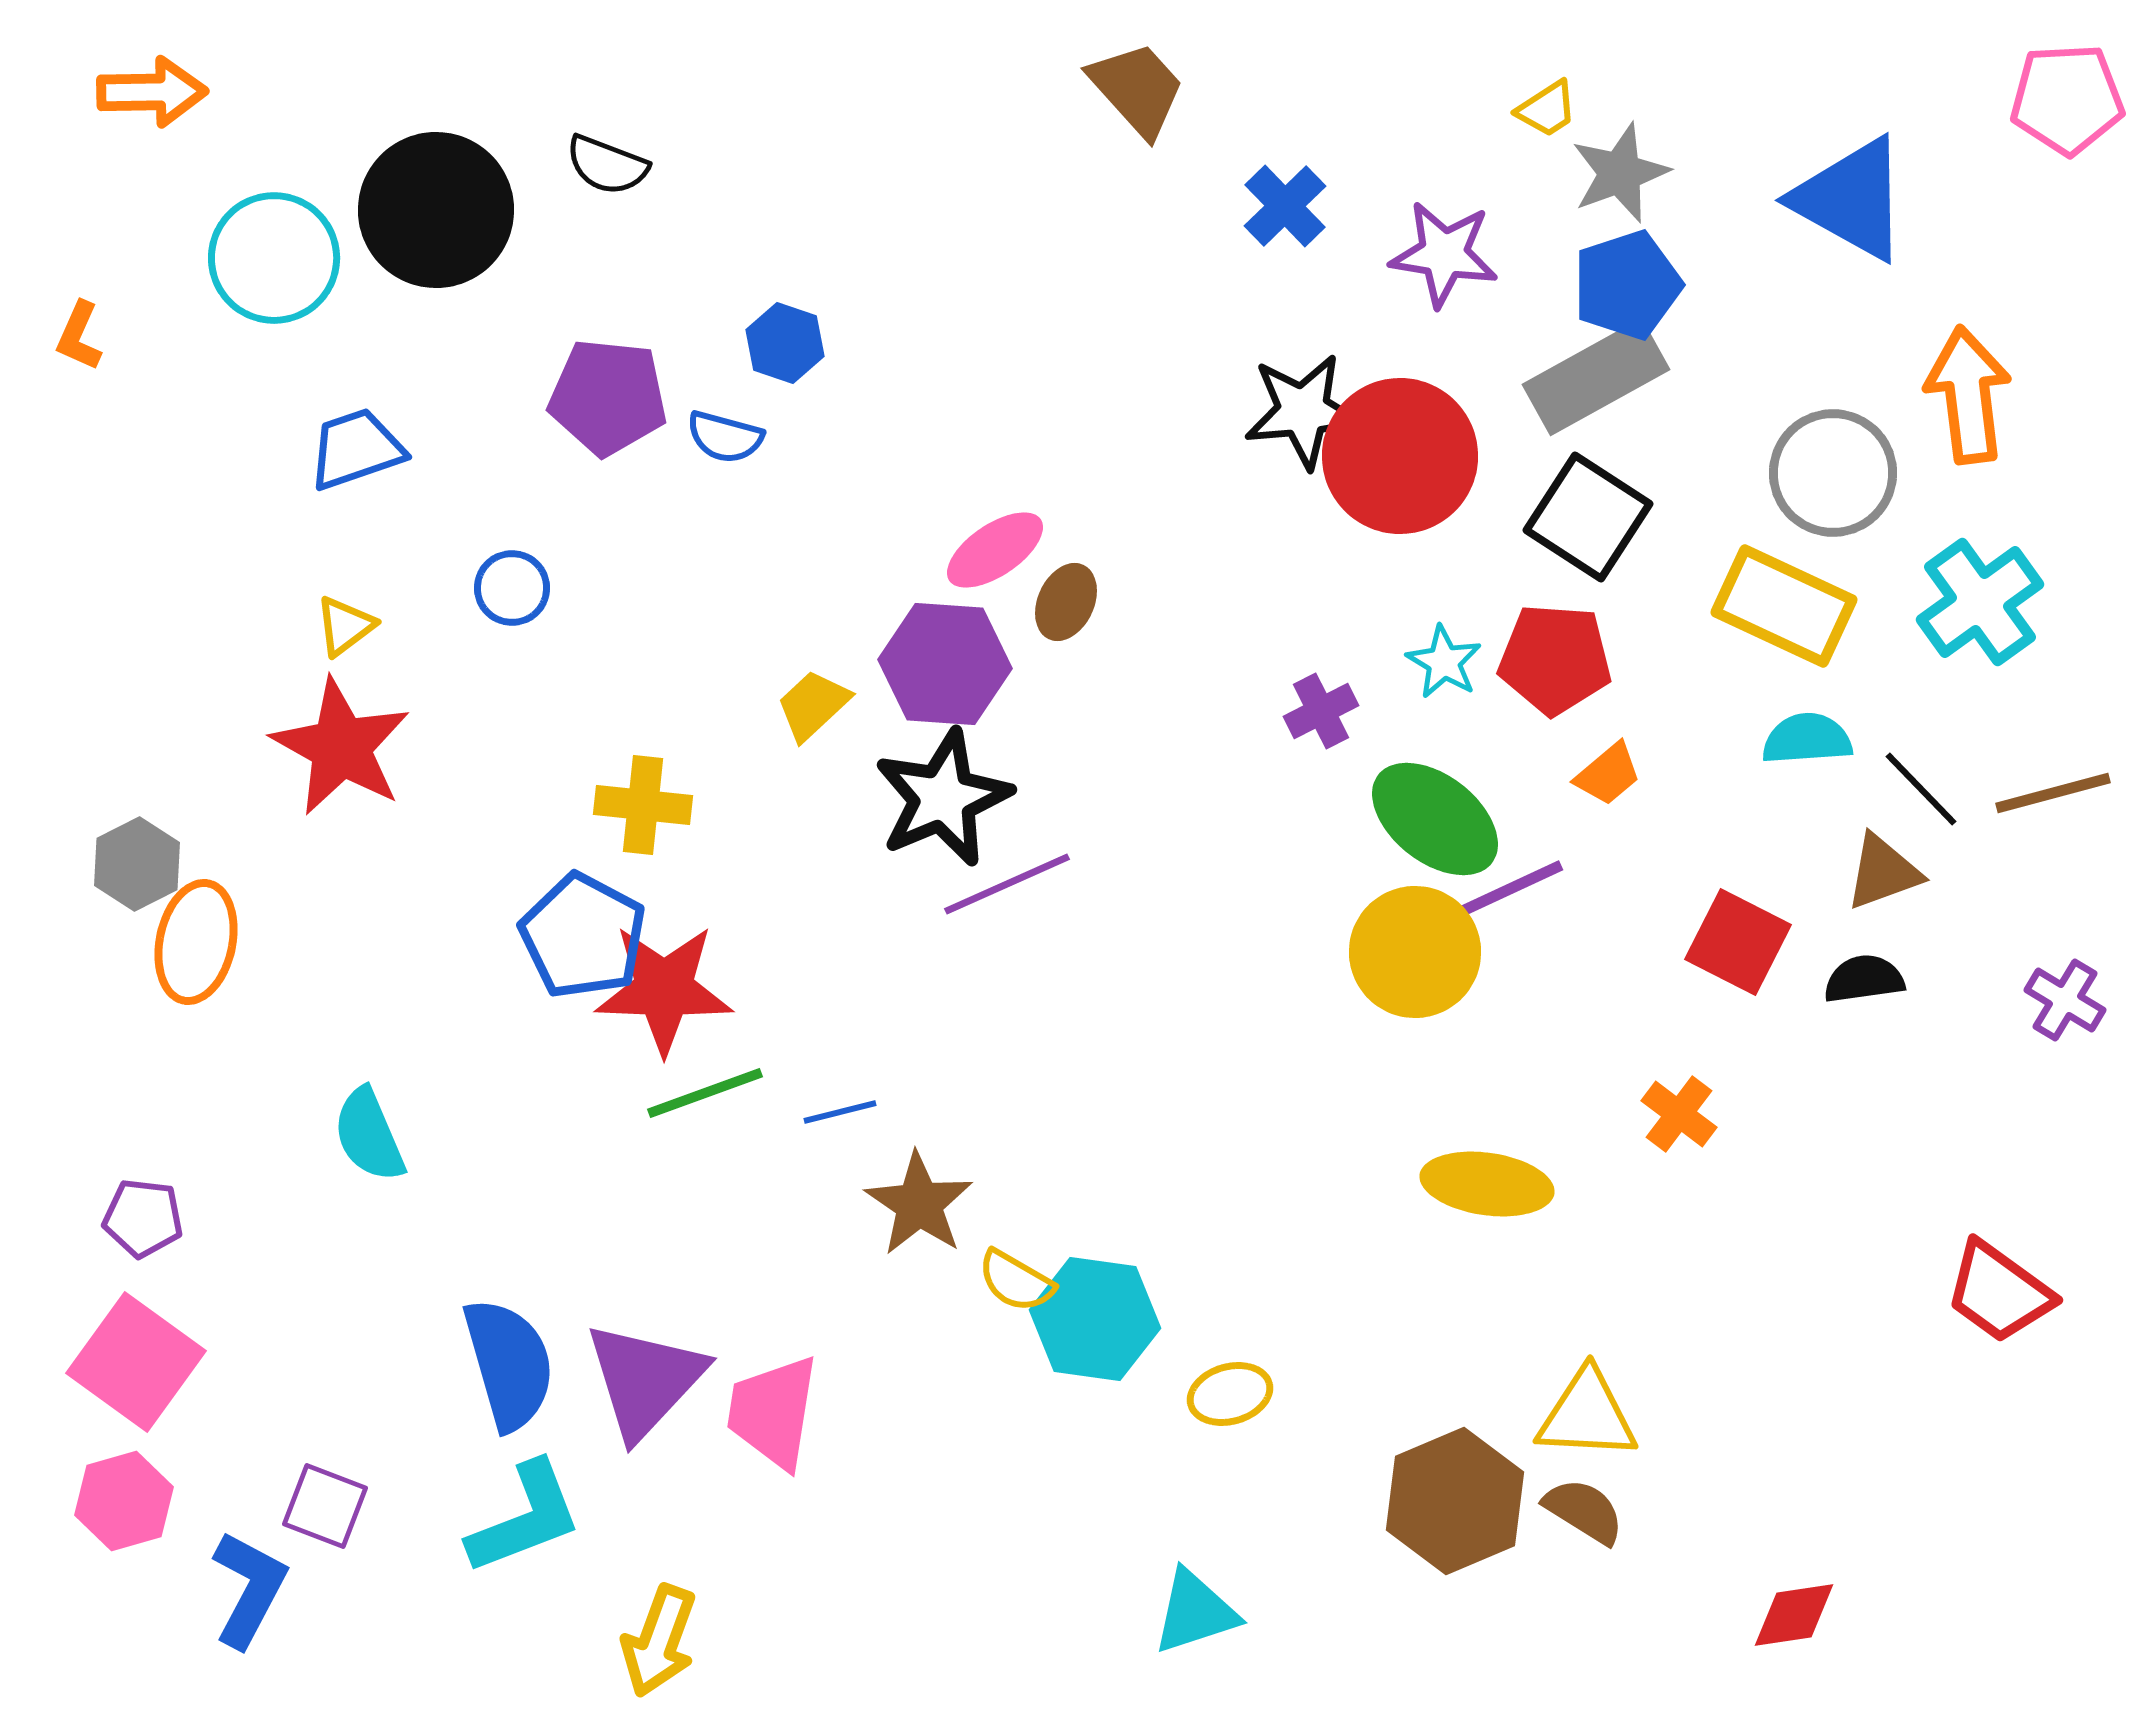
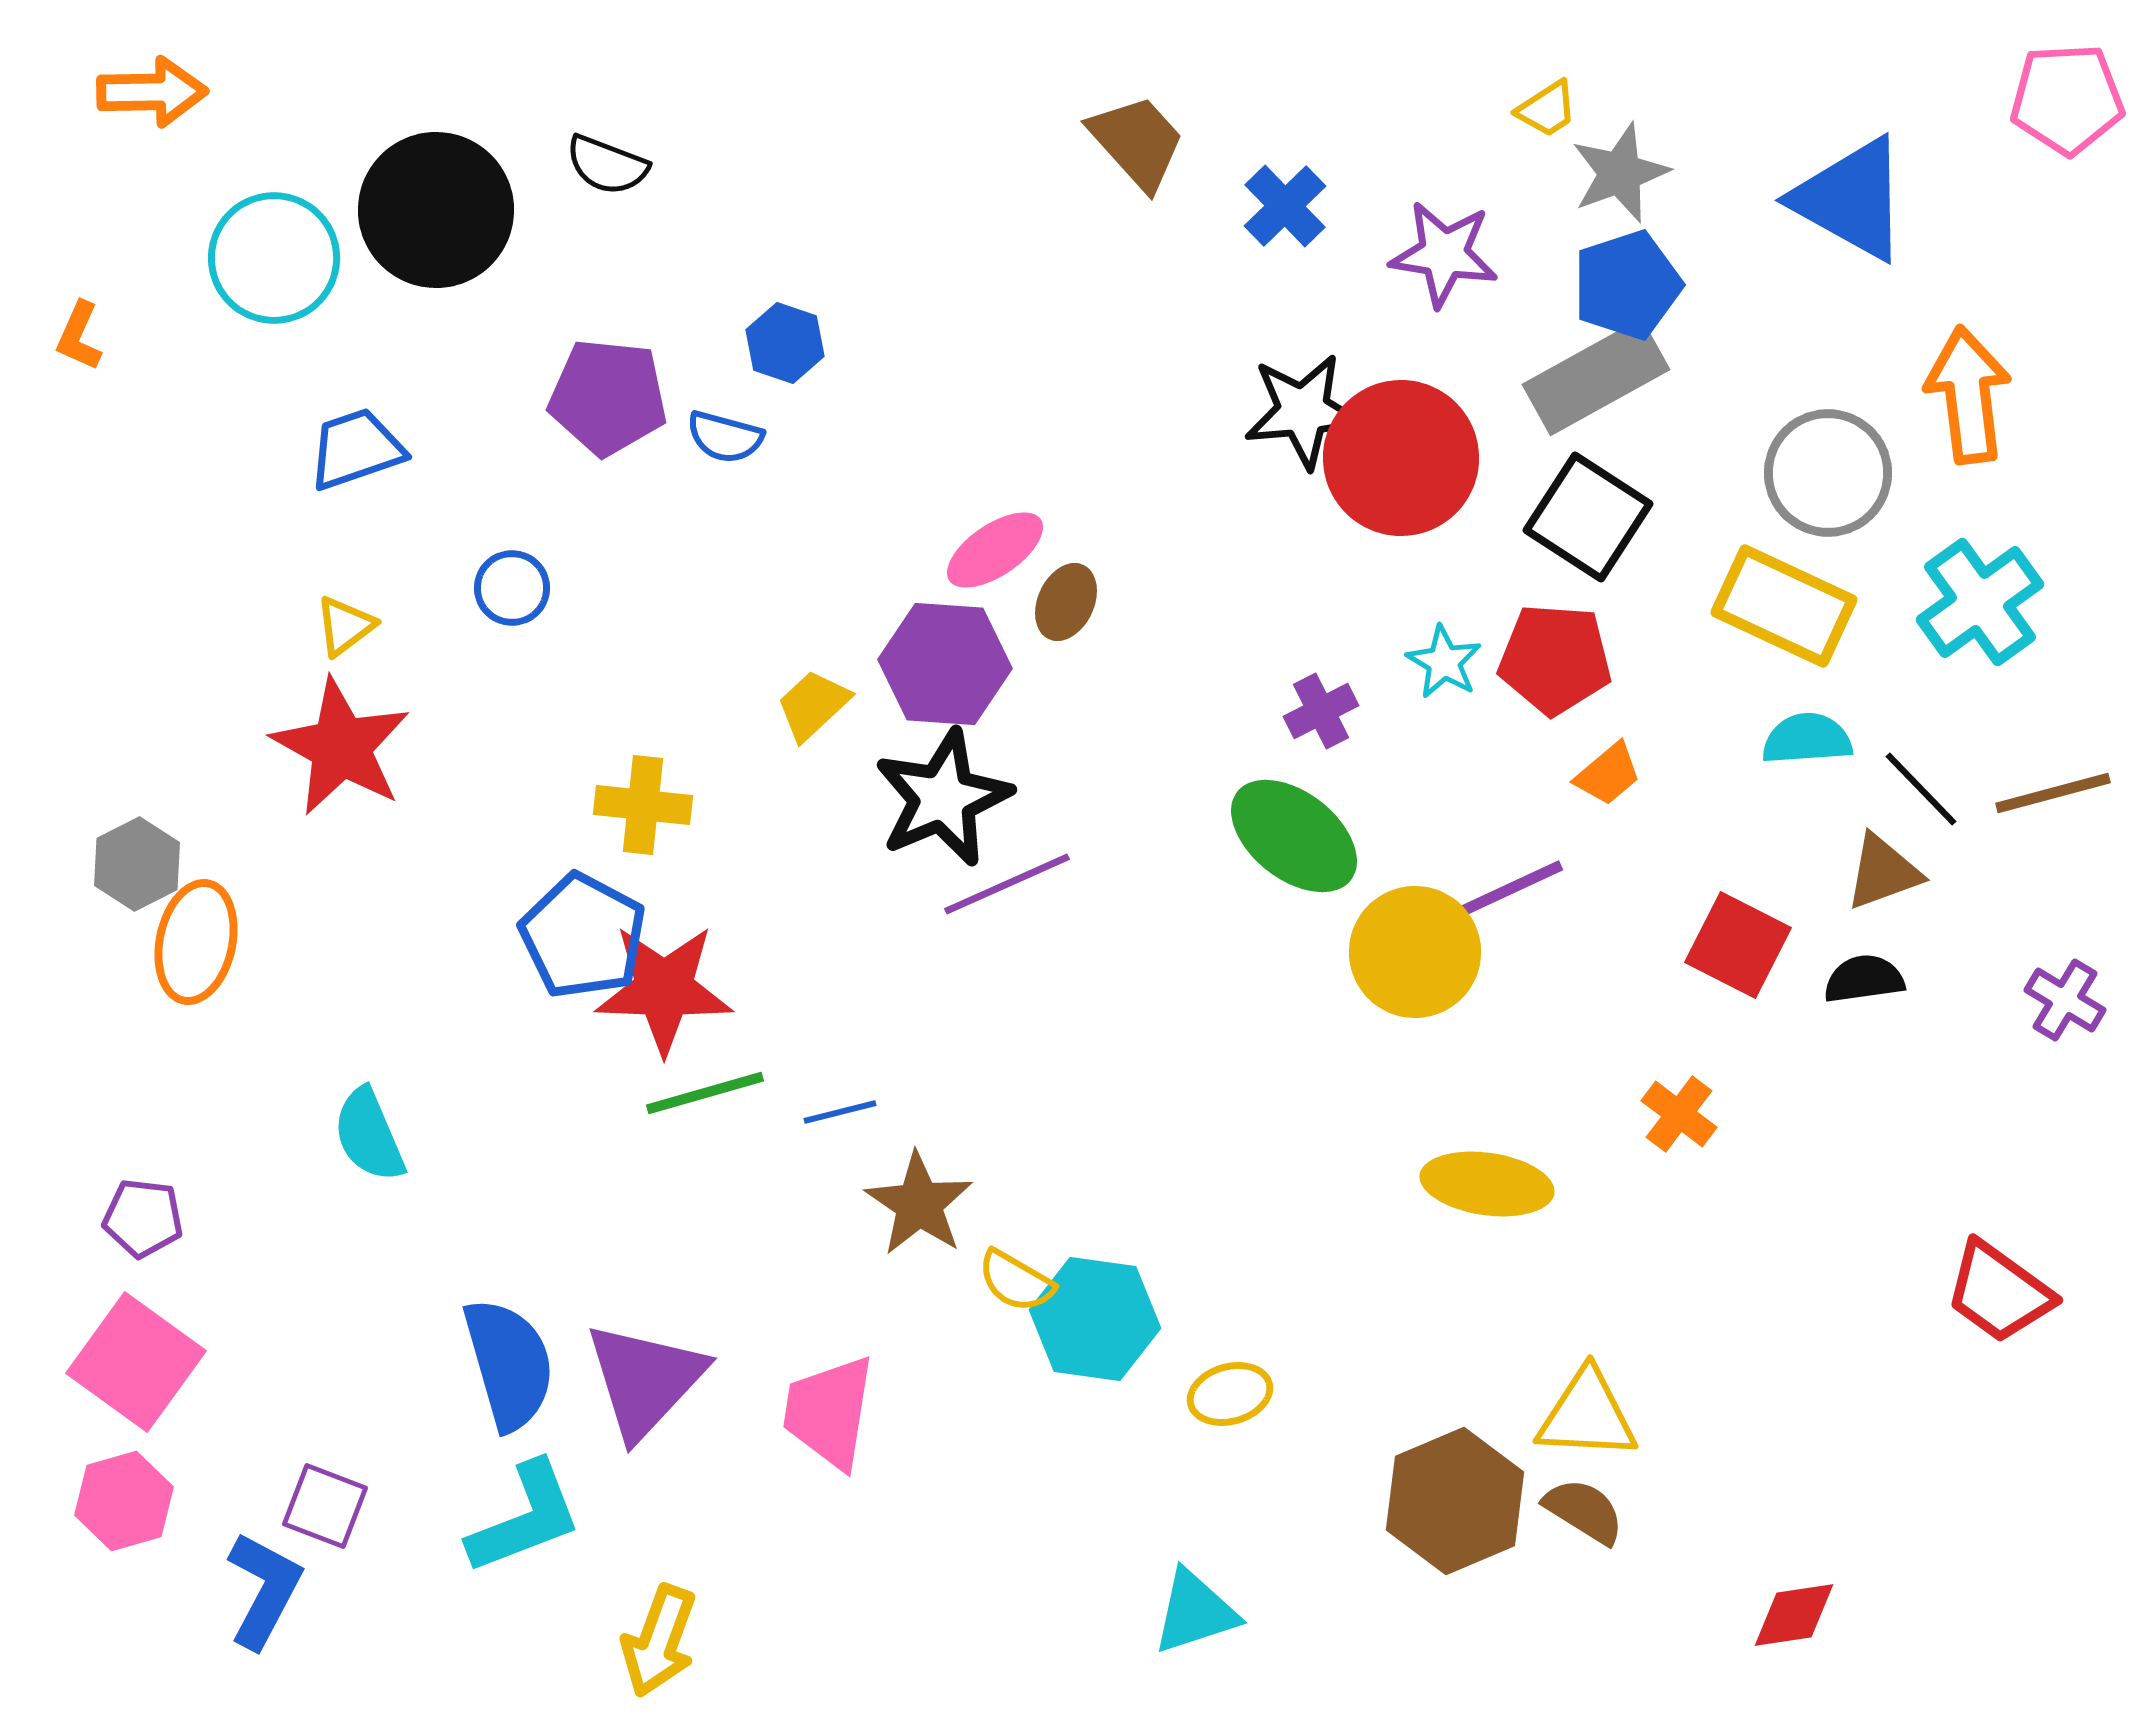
brown trapezoid at (1137, 89): moved 53 px down
red circle at (1400, 456): moved 1 px right, 2 px down
gray circle at (1833, 473): moved 5 px left
green ellipse at (1435, 819): moved 141 px left, 17 px down
red square at (1738, 942): moved 3 px down
green line at (705, 1093): rotated 4 degrees clockwise
pink trapezoid at (773, 1412): moved 56 px right
blue L-shape at (249, 1589): moved 15 px right, 1 px down
